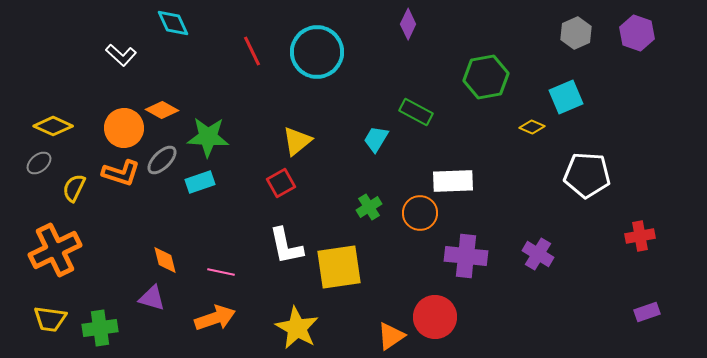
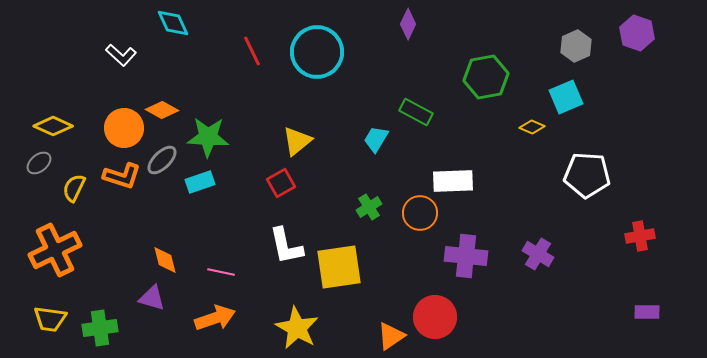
gray hexagon at (576, 33): moved 13 px down
orange L-shape at (121, 173): moved 1 px right, 3 px down
purple rectangle at (647, 312): rotated 20 degrees clockwise
